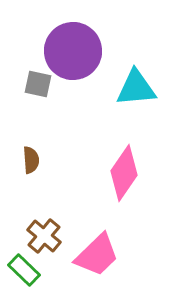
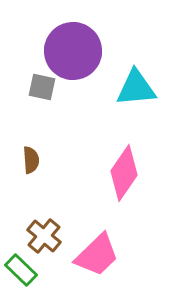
gray square: moved 4 px right, 3 px down
green rectangle: moved 3 px left
